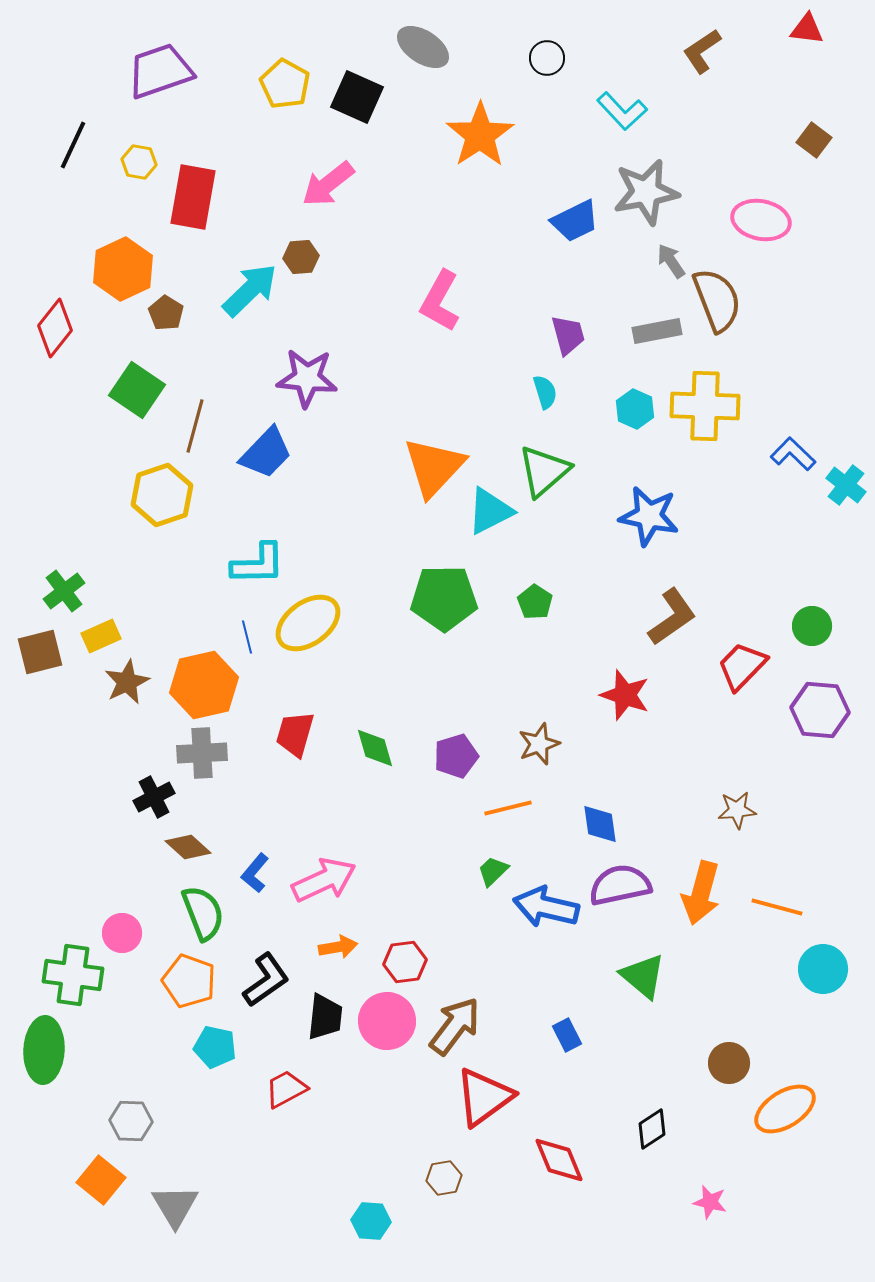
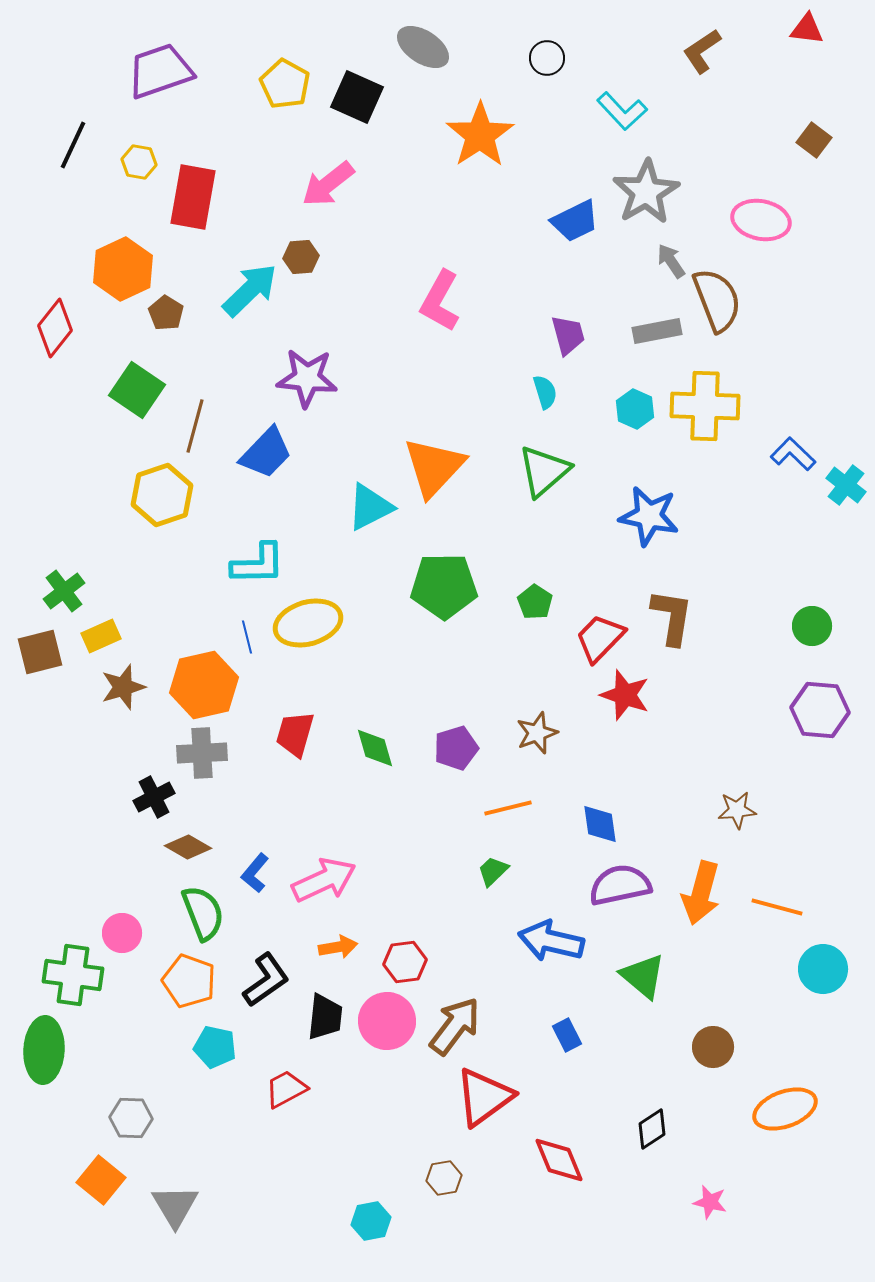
gray star at (646, 192): rotated 20 degrees counterclockwise
cyan triangle at (490, 511): moved 120 px left, 4 px up
green pentagon at (444, 598): moved 12 px up
brown L-shape at (672, 617): rotated 46 degrees counterclockwise
yellow ellipse at (308, 623): rotated 20 degrees clockwise
red trapezoid at (742, 666): moved 142 px left, 28 px up
brown star at (127, 682): moved 4 px left, 5 px down; rotated 9 degrees clockwise
brown star at (539, 744): moved 2 px left, 11 px up
purple pentagon at (456, 756): moved 8 px up
brown diamond at (188, 847): rotated 12 degrees counterclockwise
blue arrow at (546, 907): moved 5 px right, 34 px down
brown circle at (729, 1063): moved 16 px left, 16 px up
orange ellipse at (785, 1109): rotated 12 degrees clockwise
gray hexagon at (131, 1121): moved 3 px up
cyan hexagon at (371, 1221): rotated 15 degrees counterclockwise
